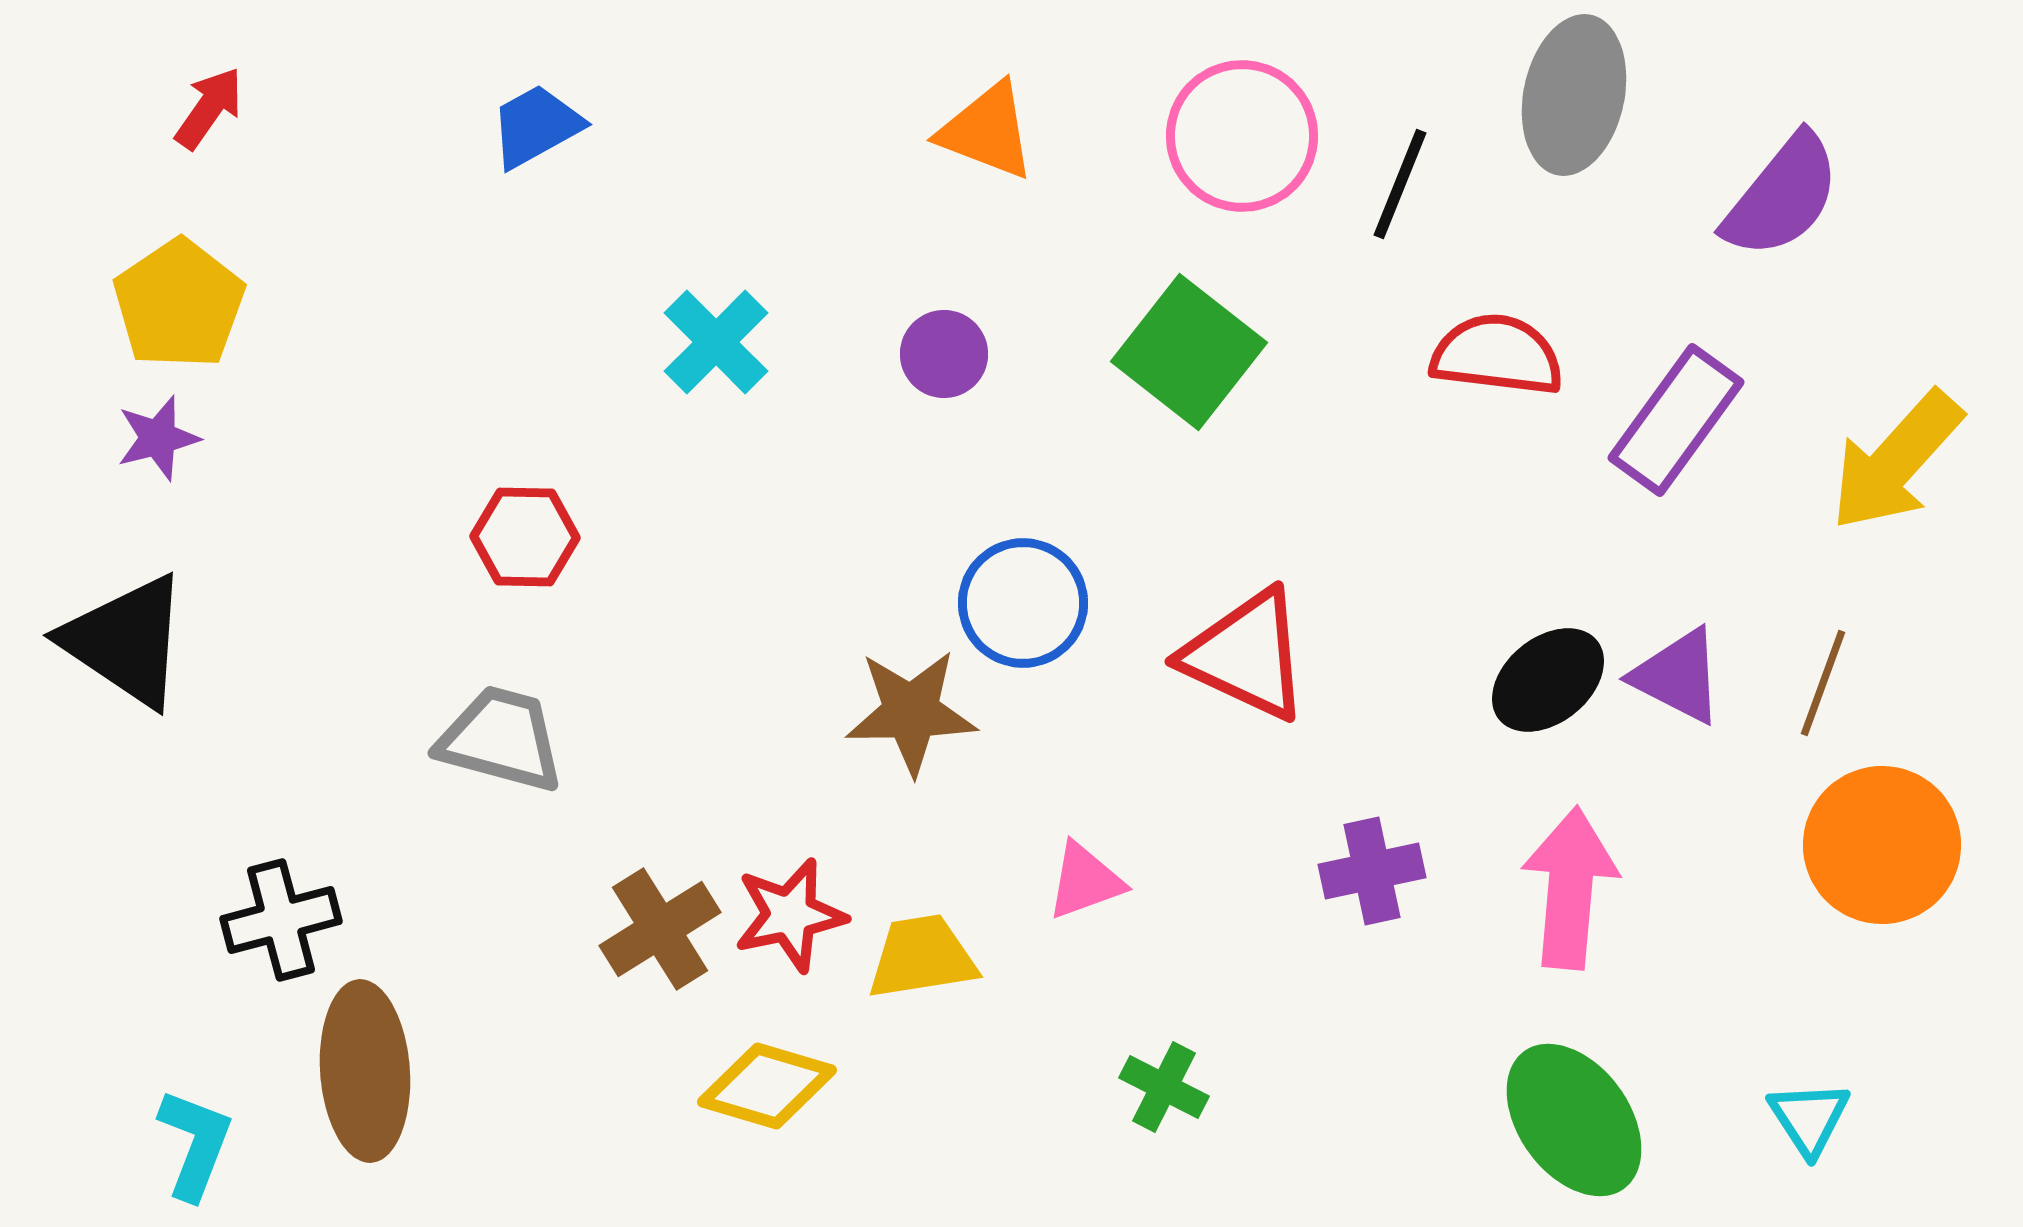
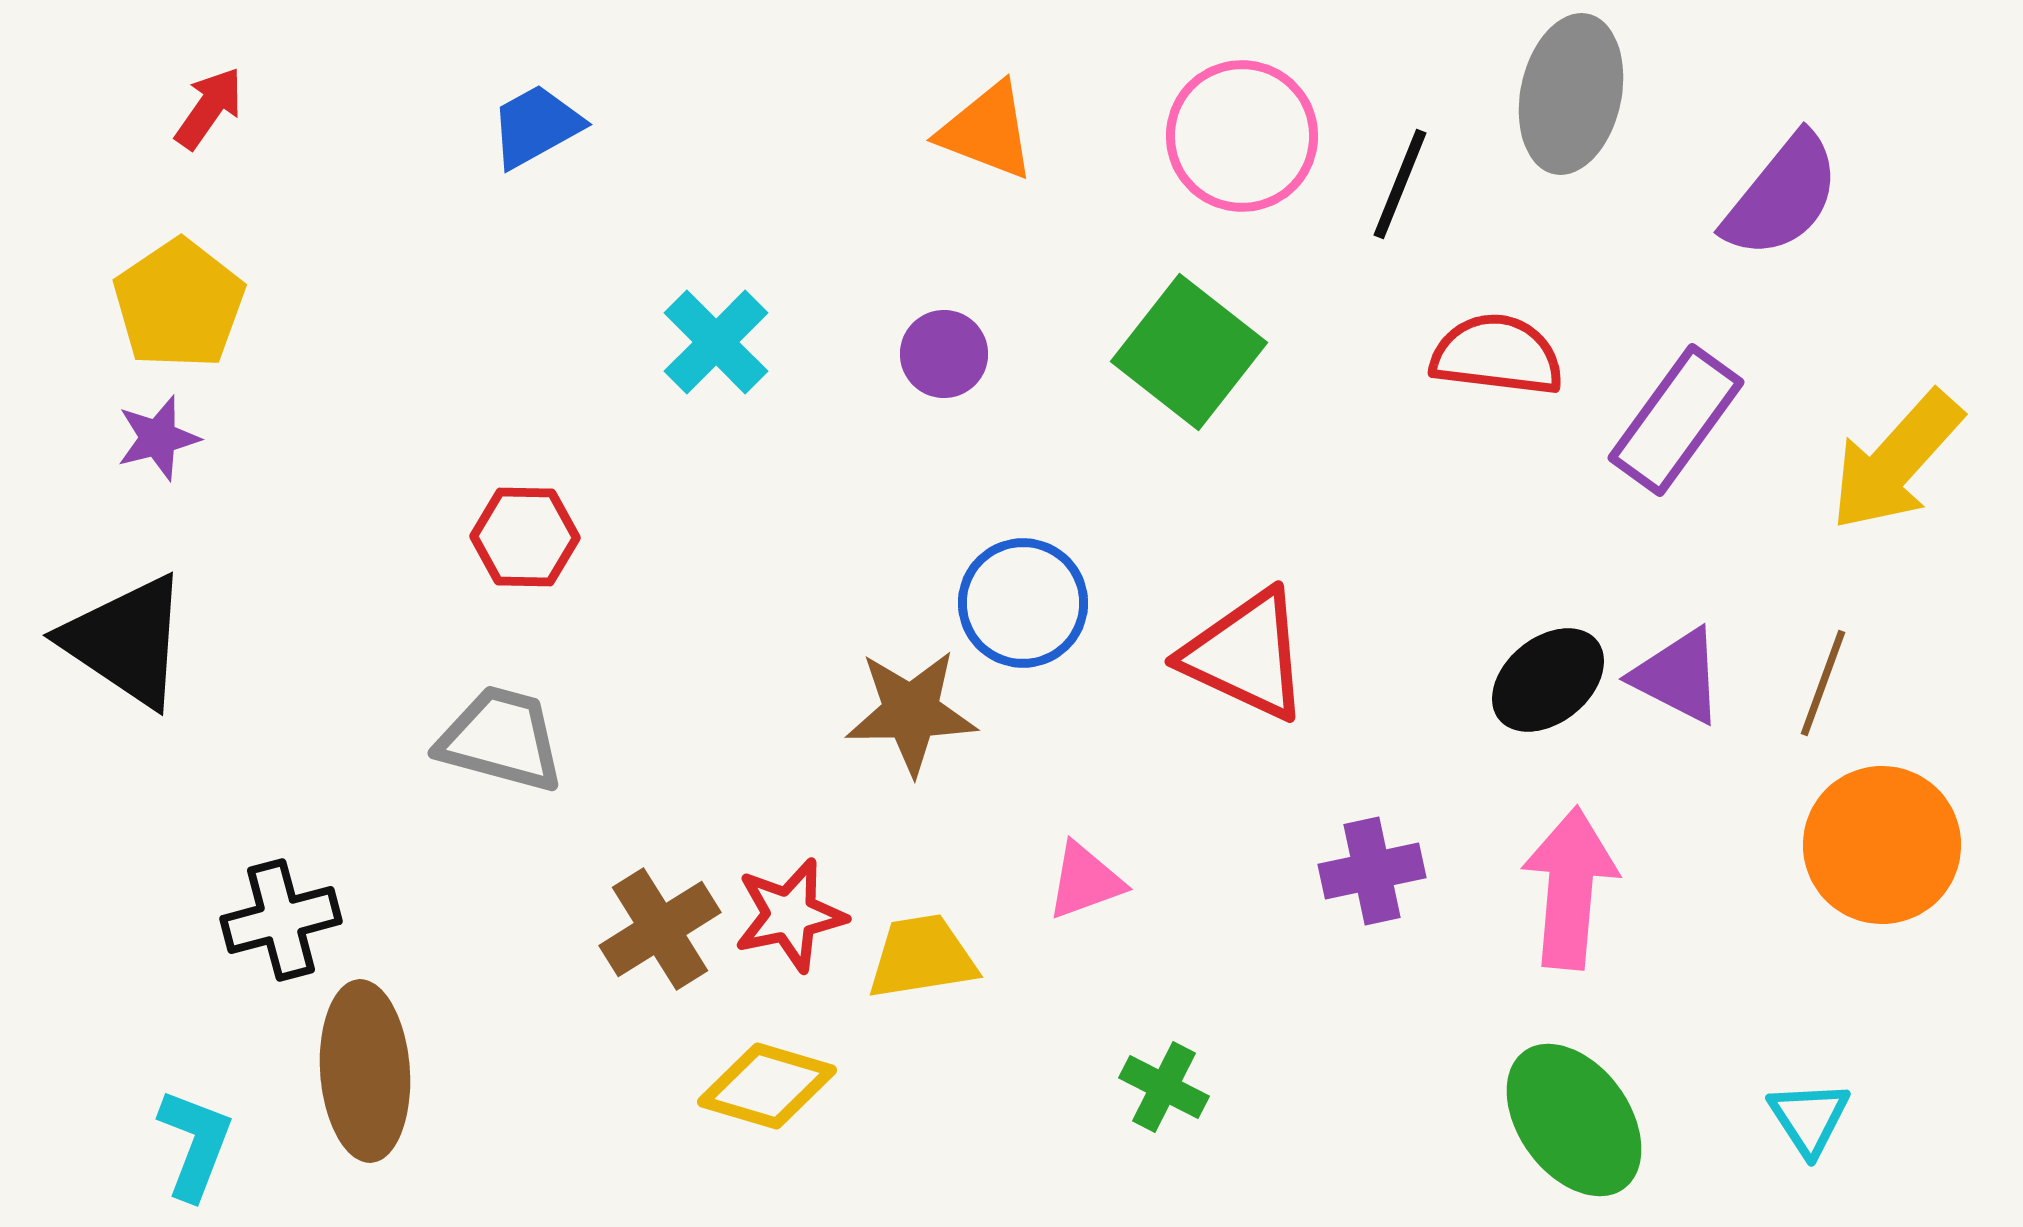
gray ellipse: moved 3 px left, 1 px up
